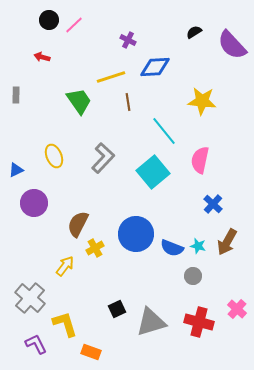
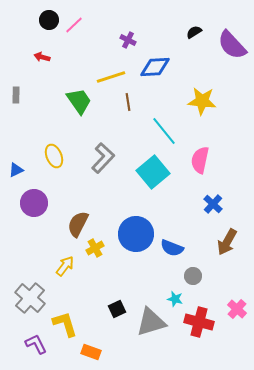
cyan star: moved 23 px left, 53 px down
